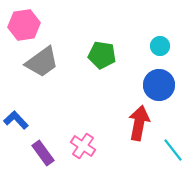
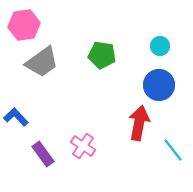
blue L-shape: moved 3 px up
purple rectangle: moved 1 px down
